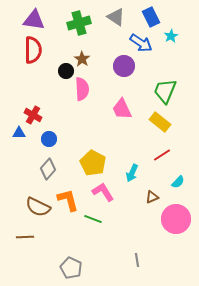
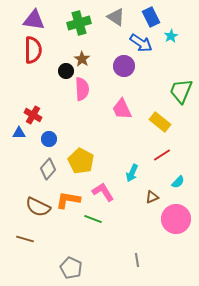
green trapezoid: moved 16 px right
yellow pentagon: moved 12 px left, 2 px up
orange L-shape: rotated 65 degrees counterclockwise
brown line: moved 2 px down; rotated 18 degrees clockwise
